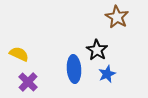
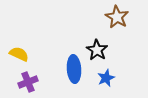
blue star: moved 1 px left, 4 px down
purple cross: rotated 24 degrees clockwise
